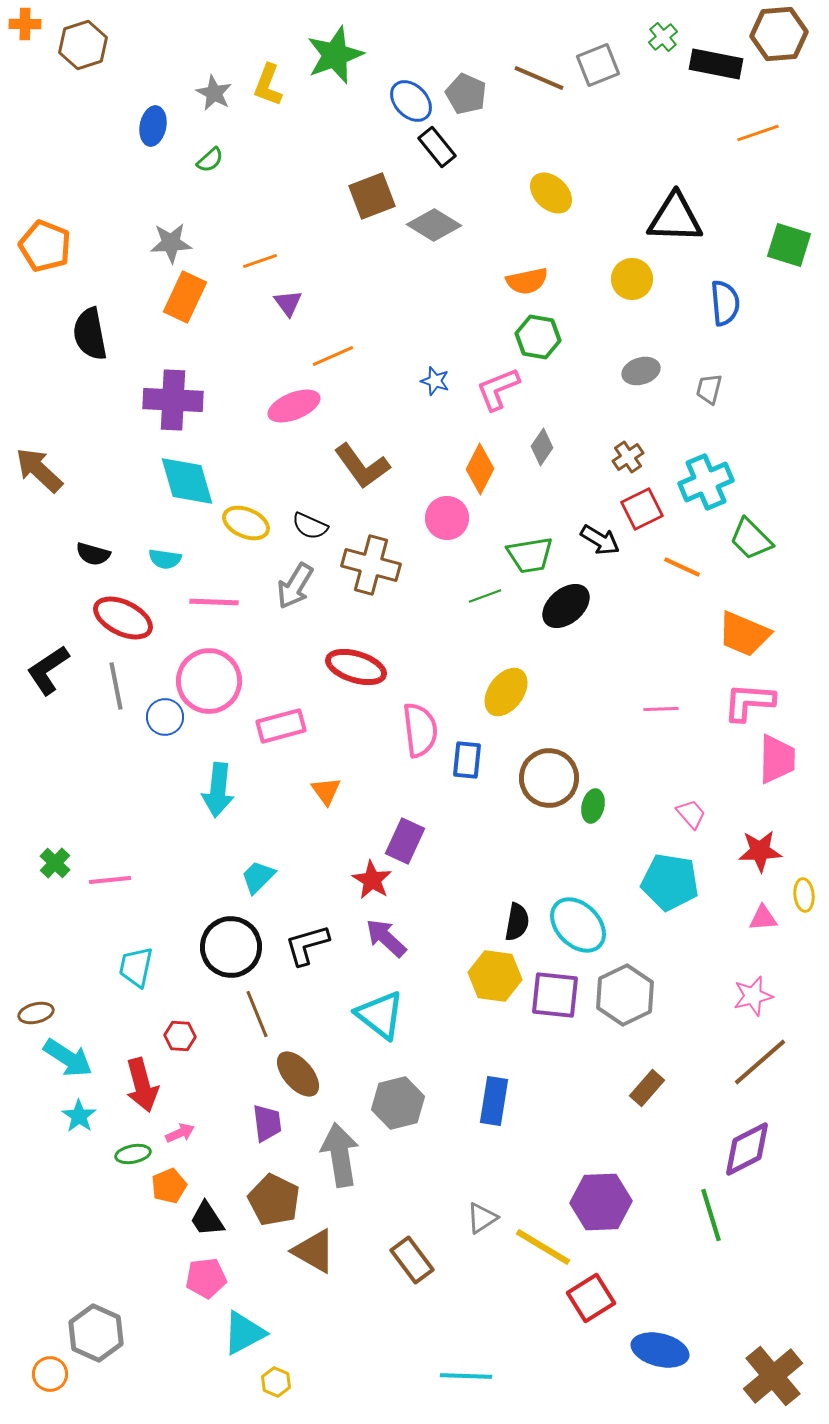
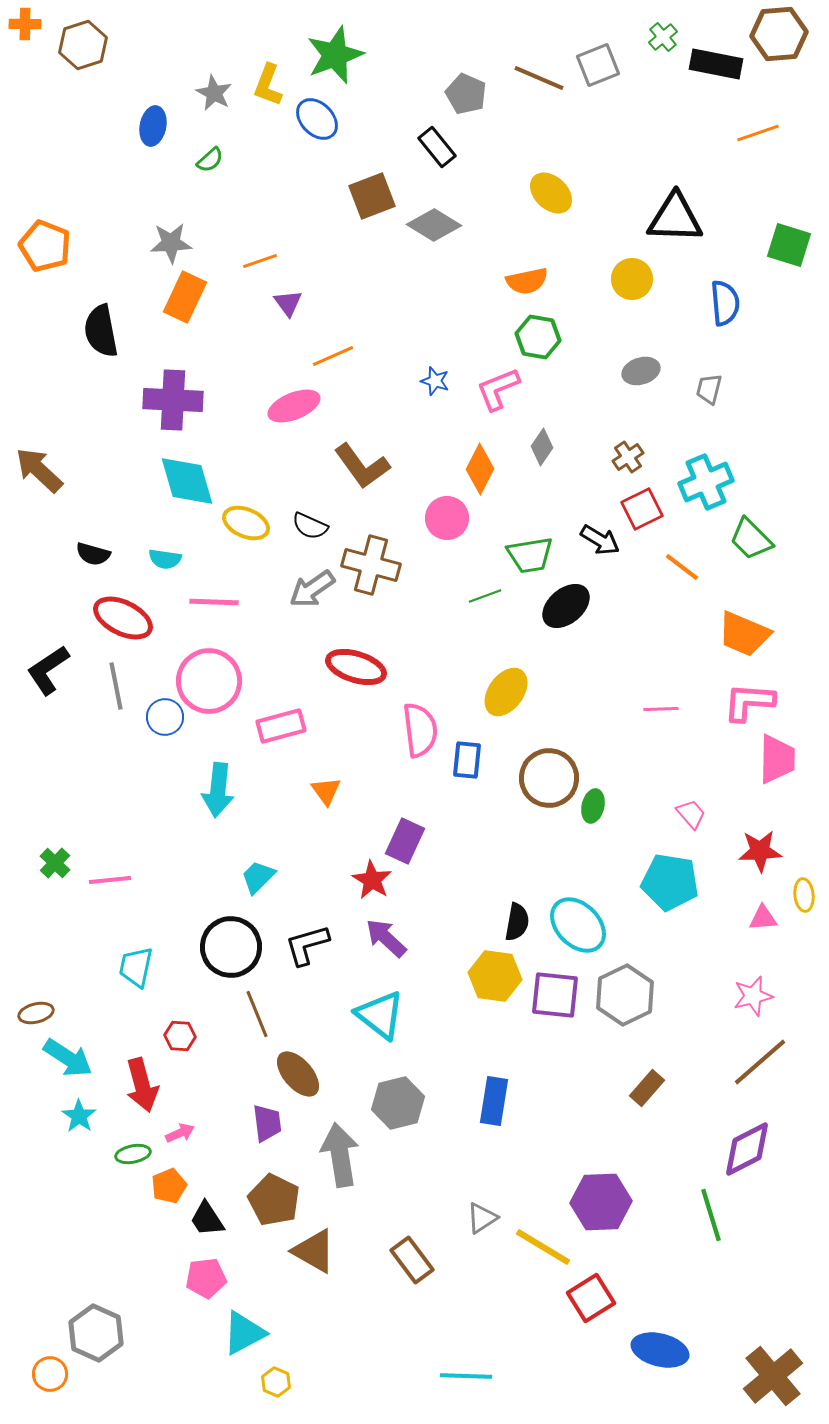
blue ellipse at (411, 101): moved 94 px left, 18 px down
black semicircle at (90, 334): moved 11 px right, 3 px up
orange line at (682, 567): rotated 12 degrees clockwise
gray arrow at (295, 586): moved 17 px right, 3 px down; rotated 24 degrees clockwise
